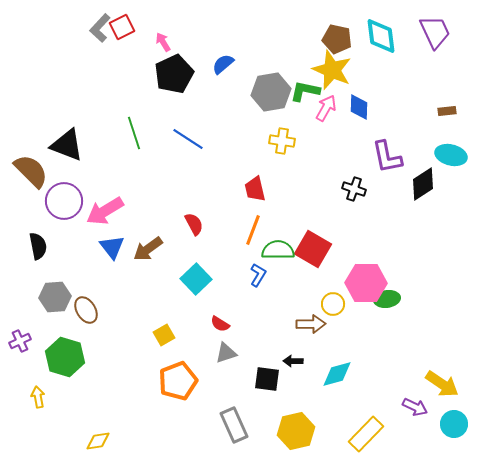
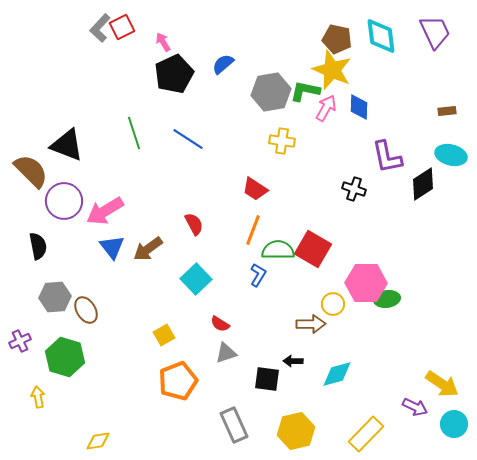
red trapezoid at (255, 189): rotated 44 degrees counterclockwise
